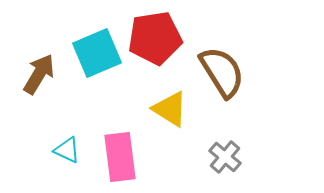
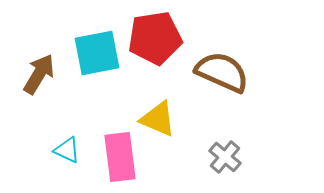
cyan square: rotated 12 degrees clockwise
brown semicircle: rotated 34 degrees counterclockwise
yellow triangle: moved 12 px left, 10 px down; rotated 9 degrees counterclockwise
